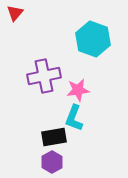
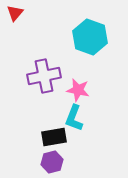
cyan hexagon: moved 3 px left, 2 px up
pink star: rotated 20 degrees clockwise
purple hexagon: rotated 15 degrees clockwise
